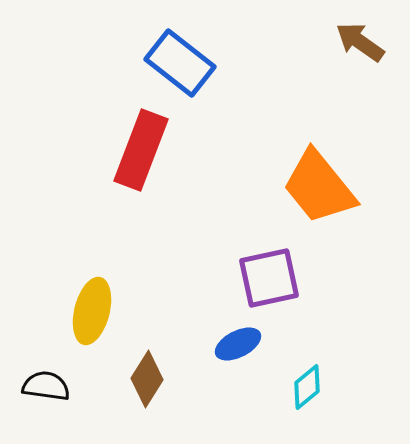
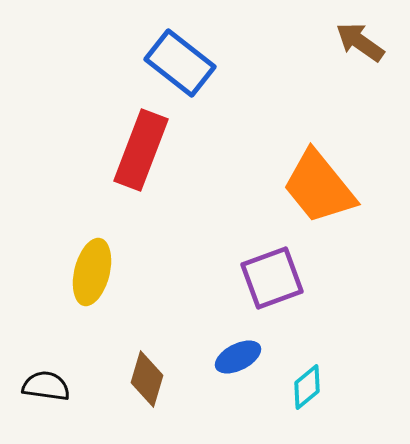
purple square: moved 3 px right; rotated 8 degrees counterclockwise
yellow ellipse: moved 39 px up
blue ellipse: moved 13 px down
brown diamond: rotated 16 degrees counterclockwise
